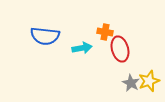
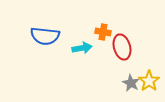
orange cross: moved 2 px left
red ellipse: moved 2 px right, 2 px up
yellow star: rotated 15 degrees counterclockwise
